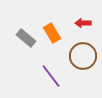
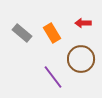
gray rectangle: moved 4 px left, 5 px up
brown circle: moved 2 px left, 3 px down
purple line: moved 2 px right, 1 px down
